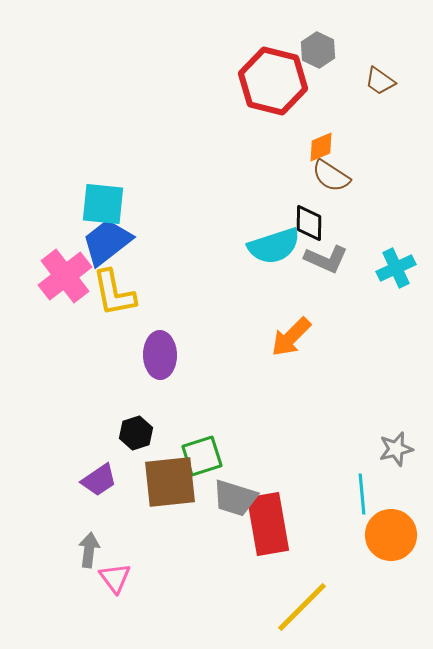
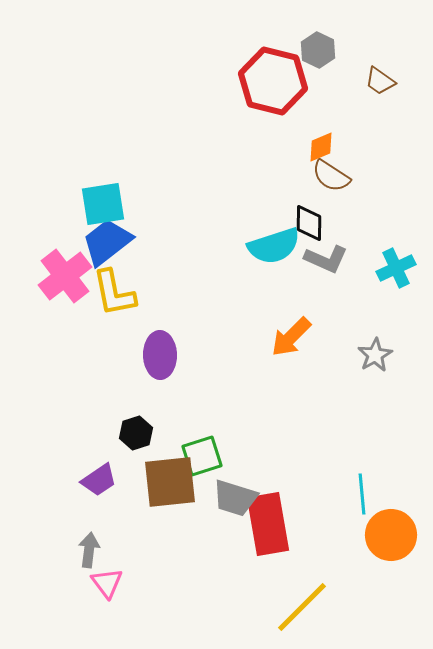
cyan square: rotated 15 degrees counterclockwise
gray star: moved 21 px left, 94 px up; rotated 16 degrees counterclockwise
pink triangle: moved 8 px left, 5 px down
